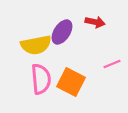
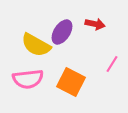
red arrow: moved 2 px down
yellow semicircle: rotated 40 degrees clockwise
pink line: rotated 36 degrees counterclockwise
pink semicircle: moved 13 px left; rotated 88 degrees clockwise
